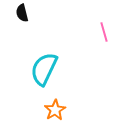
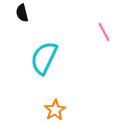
pink line: rotated 12 degrees counterclockwise
cyan semicircle: moved 11 px up
